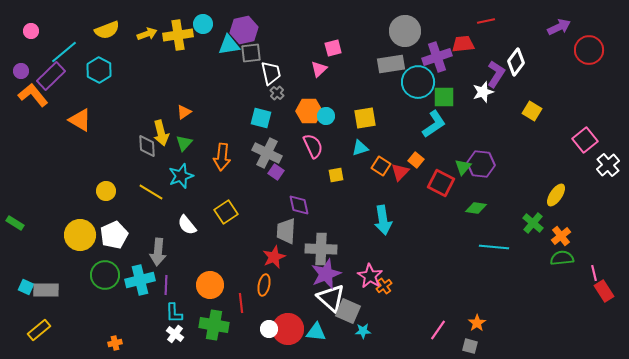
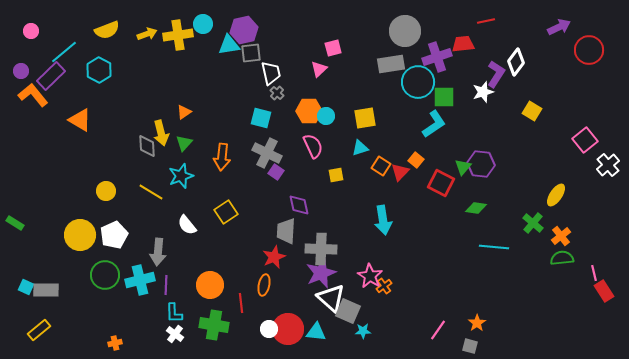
purple star at (326, 274): moved 5 px left, 1 px up
